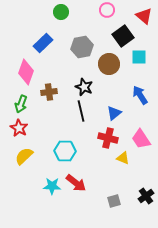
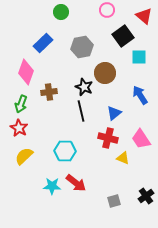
brown circle: moved 4 px left, 9 px down
